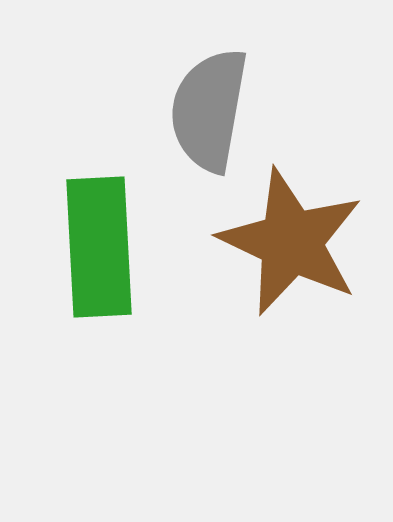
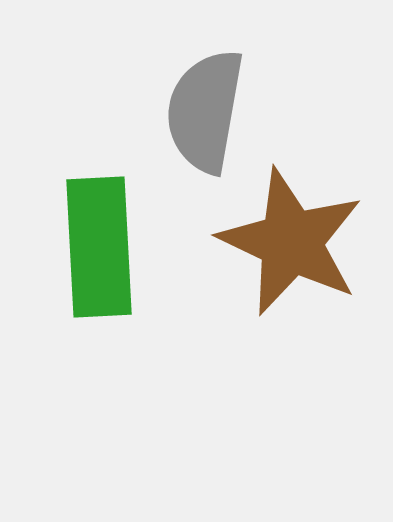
gray semicircle: moved 4 px left, 1 px down
